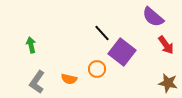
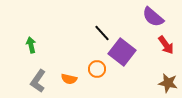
gray L-shape: moved 1 px right, 1 px up
